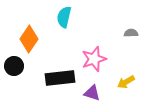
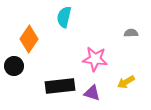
pink star: moved 1 px right; rotated 25 degrees clockwise
black rectangle: moved 8 px down
